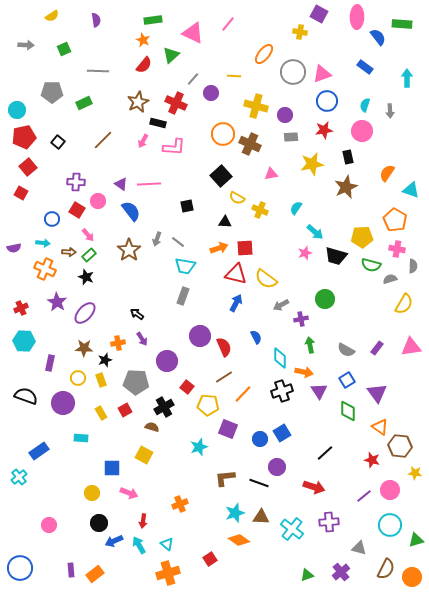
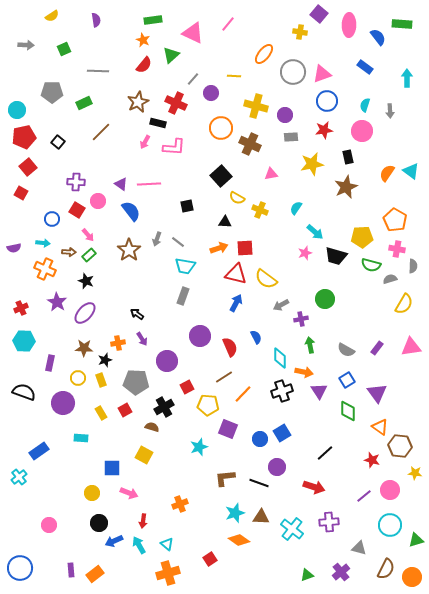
purple square at (319, 14): rotated 12 degrees clockwise
pink ellipse at (357, 17): moved 8 px left, 8 px down
orange circle at (223, 134): moved 2 px left, 6 px up
brown line at (103, 140): moved 2 px left, 8 px up
pink arrow at (143, 141): moved 2 px right, 1 px down
cyan triangle at (411, 190): moved 19 px up; rotated 18 degrees clockwise
black star at (86, 277): moved 4 px down
red semicircle at (224, 347): moved 6 px right
red square at (187, 387): rotated 24 degrees clockwise
black semicircle at (26, 396): moved 2 px left, 4 px up
